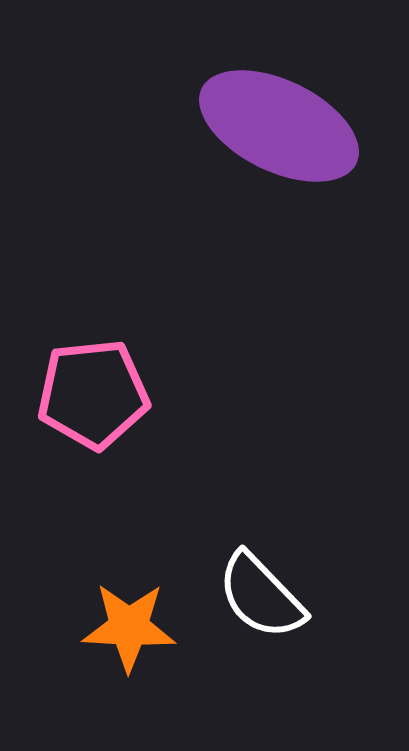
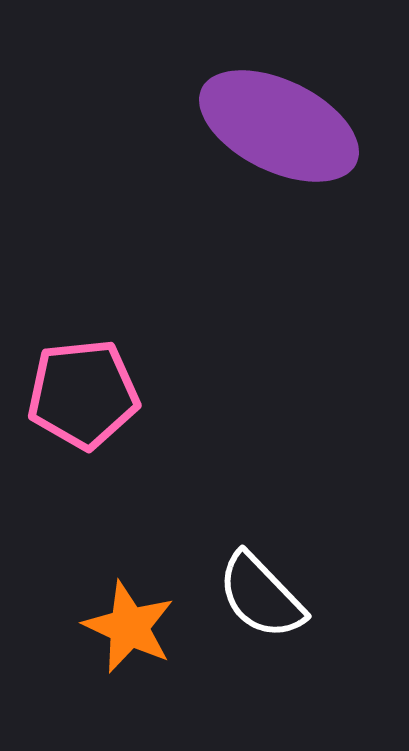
pink pentagon: moved 10 px left
orange star: rotated 22 degrees clockwise
